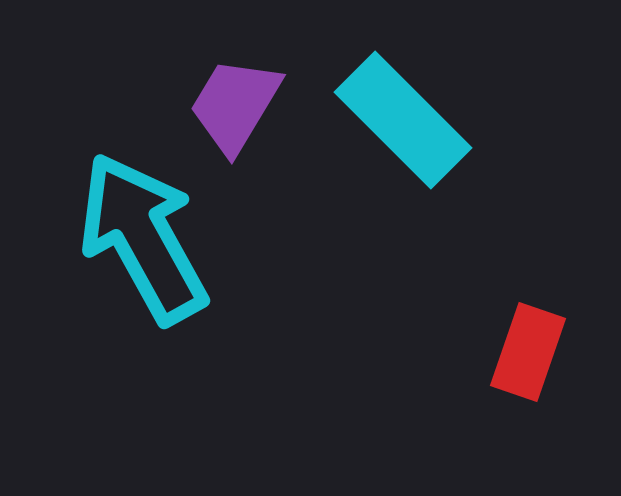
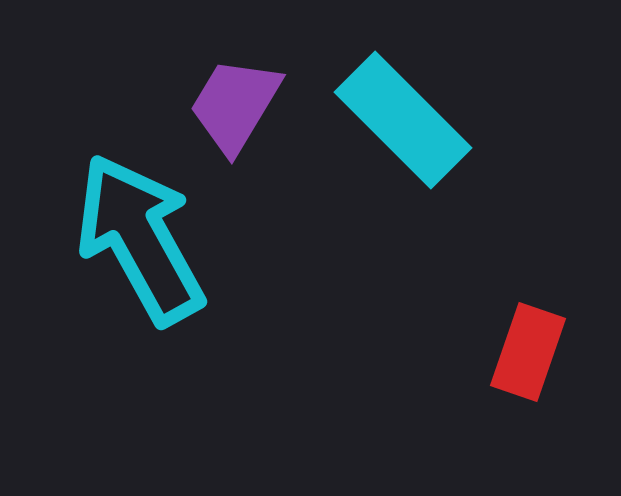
cyan arrow: moved 3 px left, 1 px down
